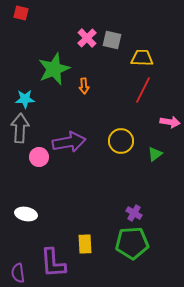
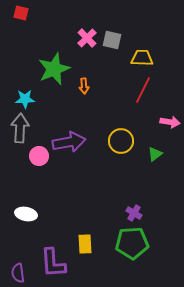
pink circle: moved 1 px up
